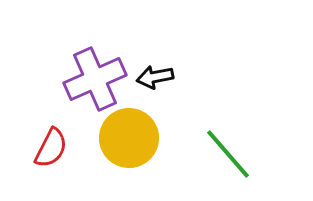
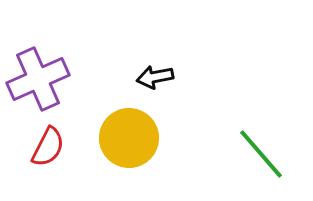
purple cross: moved 57 px left
red semicircle: moved 3 px left, 1 px up
green line: moved 33 px right
